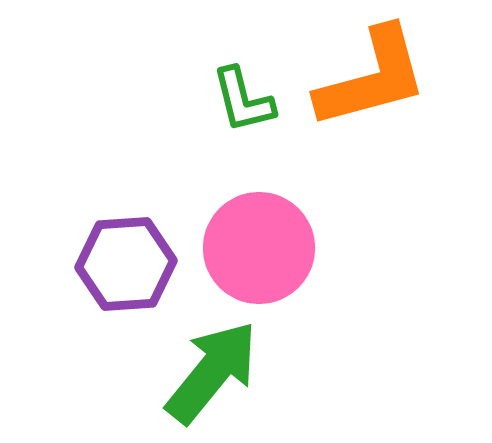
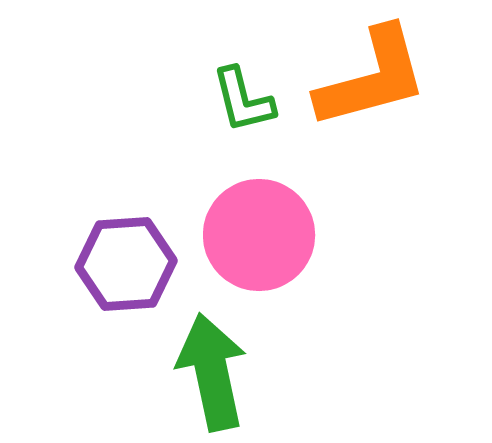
pink circle: moved 13 px up
green arrow: rotated 51 degrees counterclockwise
